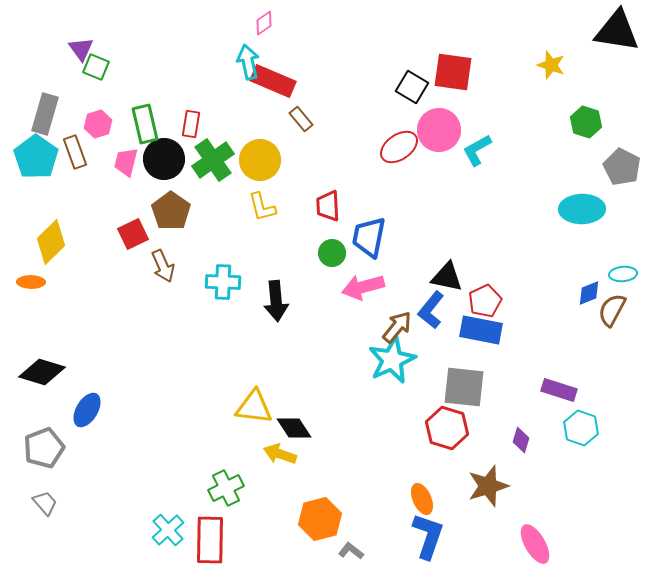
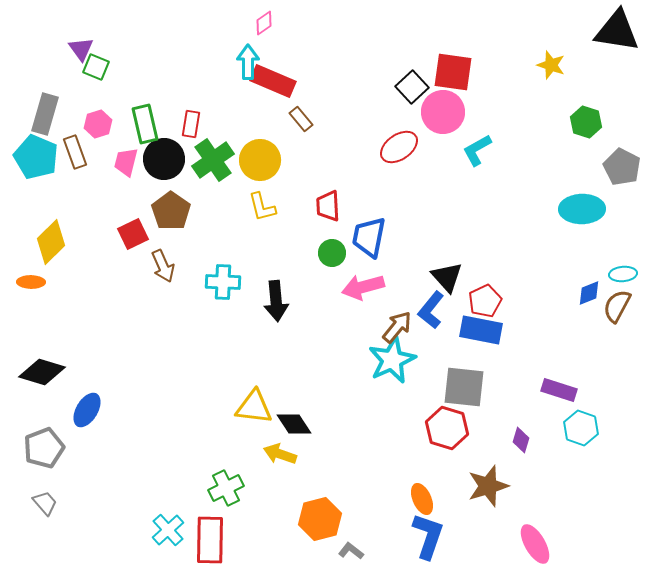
cyan arrow at (248, 62): rotated 12 degrees clockwise
black square at (412, 87): rotated 16 degrees clockwise
pink circle at (439, 130): moved 4 px right, 18 px up
cyan pentagon at (36, 157): rotated 12 degrees counterclockwise
black triangle at (447, 277): rotated 36 degrees clockwise
brown semicircle at (612, 310): moved 5 px right, 4 px up
black diamond at (294, 428): moved 4 px up
